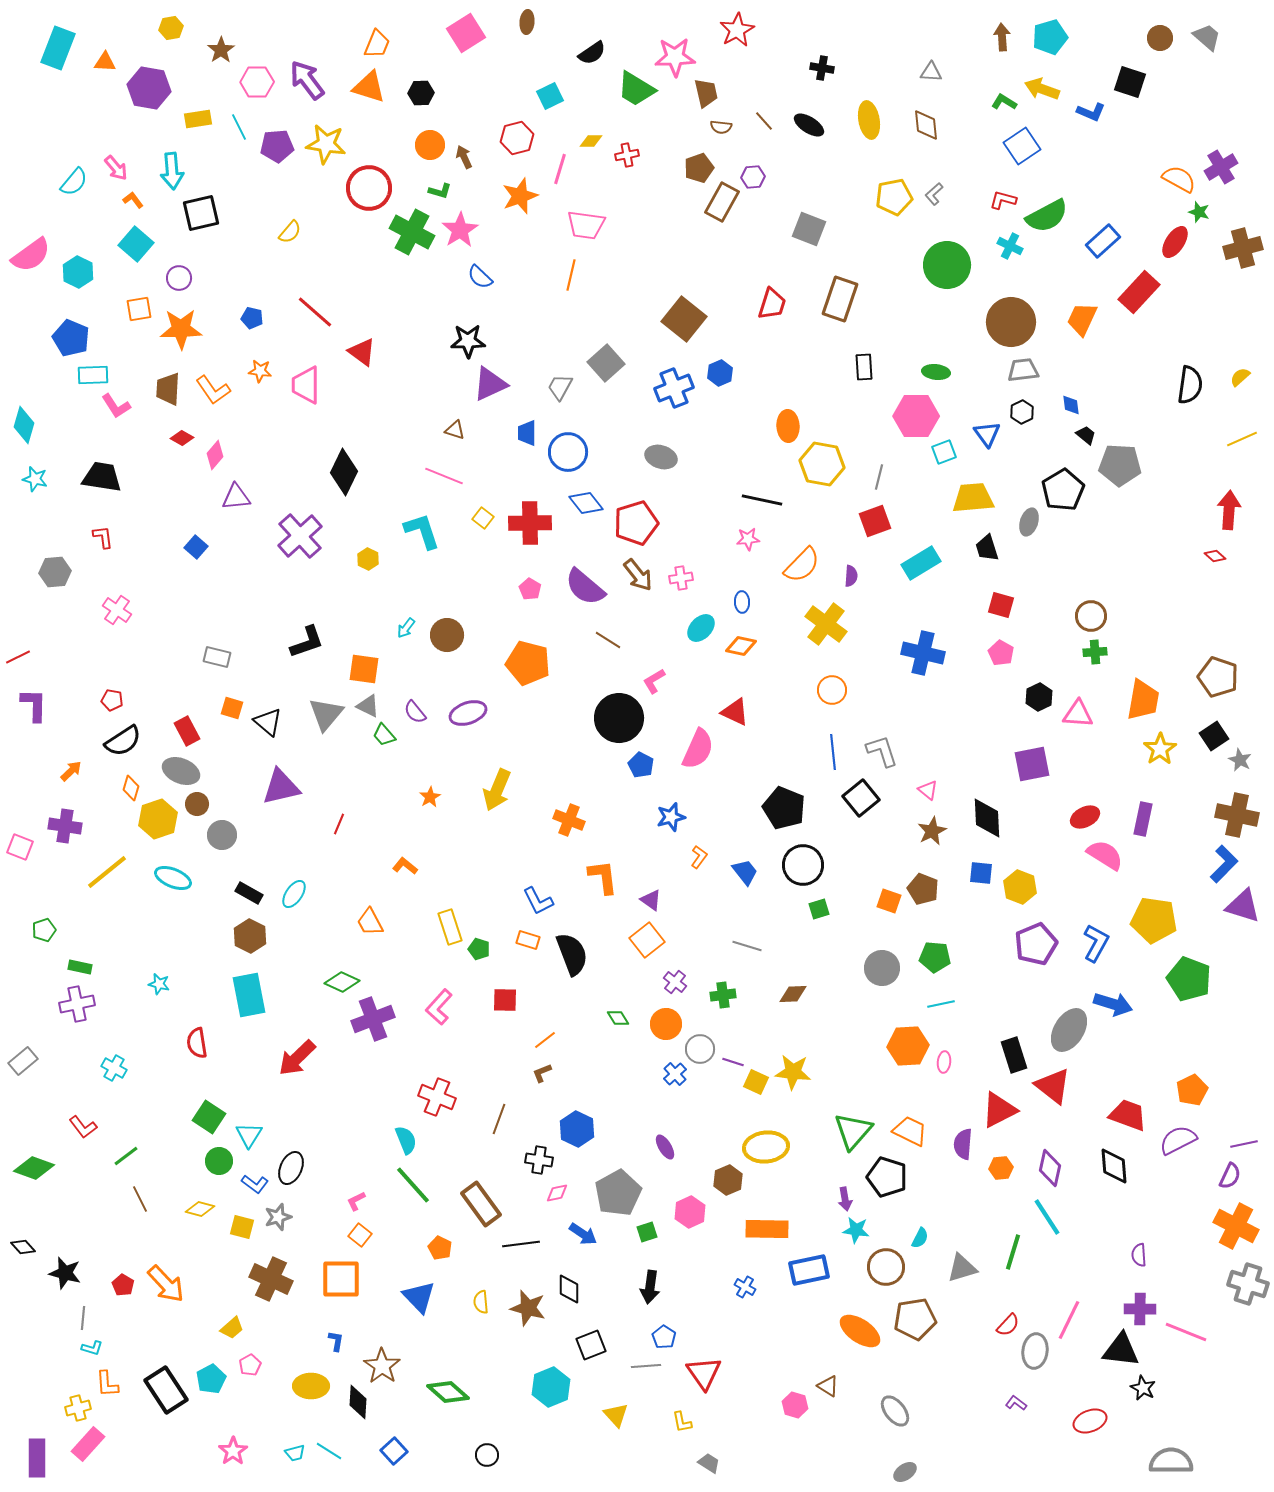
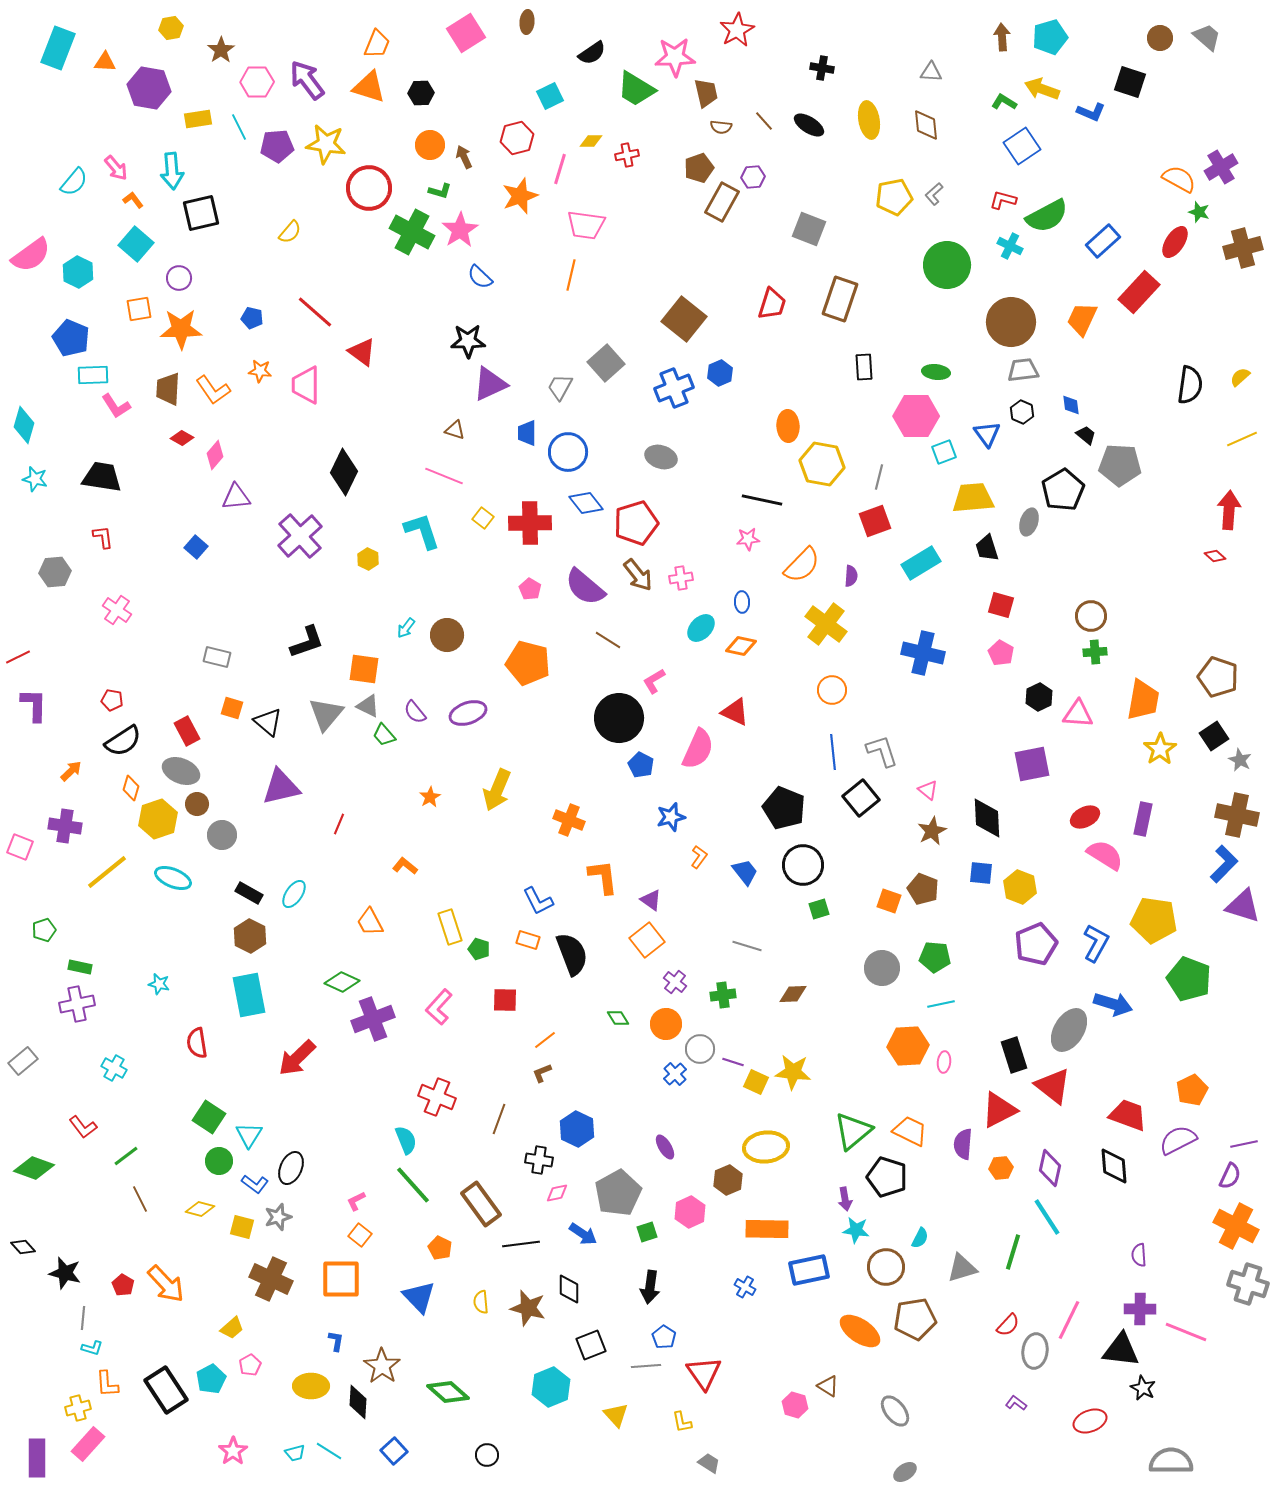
black hexagon at (1022, 412): rotated 10 degrees counterclockwise
green triangle at (853, 1131): rotated 9 degrees clockwise
